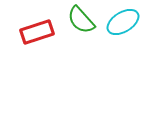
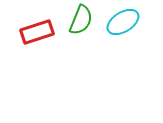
green semicircle: rotated 116 degrees counterclockwise
